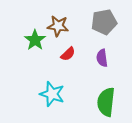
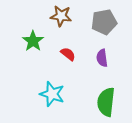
brown star: moved 3 px right, 10 px up
green star: moved 2 px left, 1 px down
red semicircle: rotated 98 degrees counterclockwise
